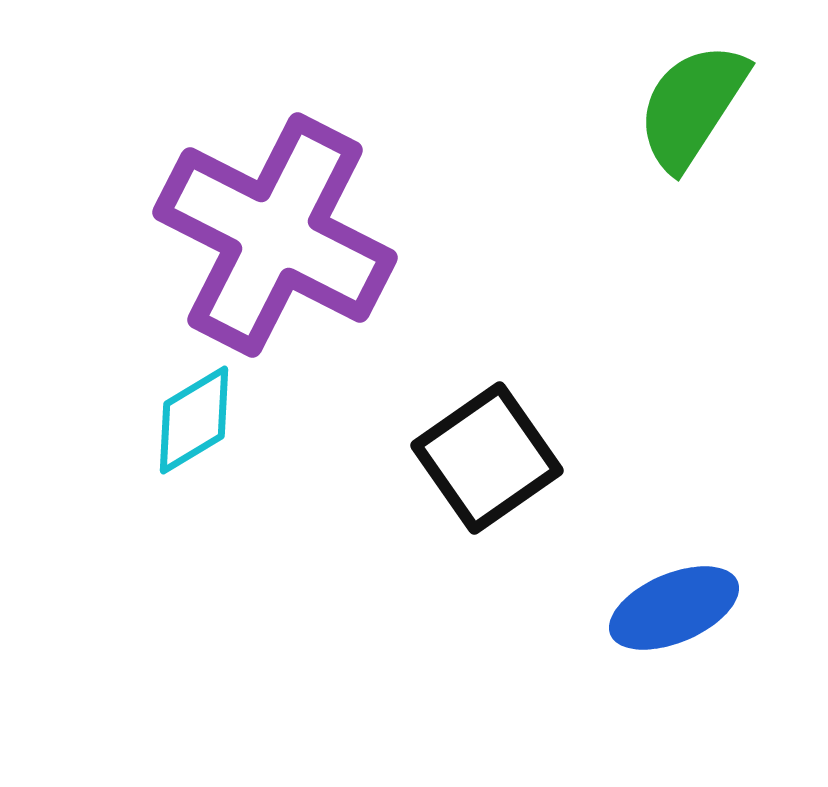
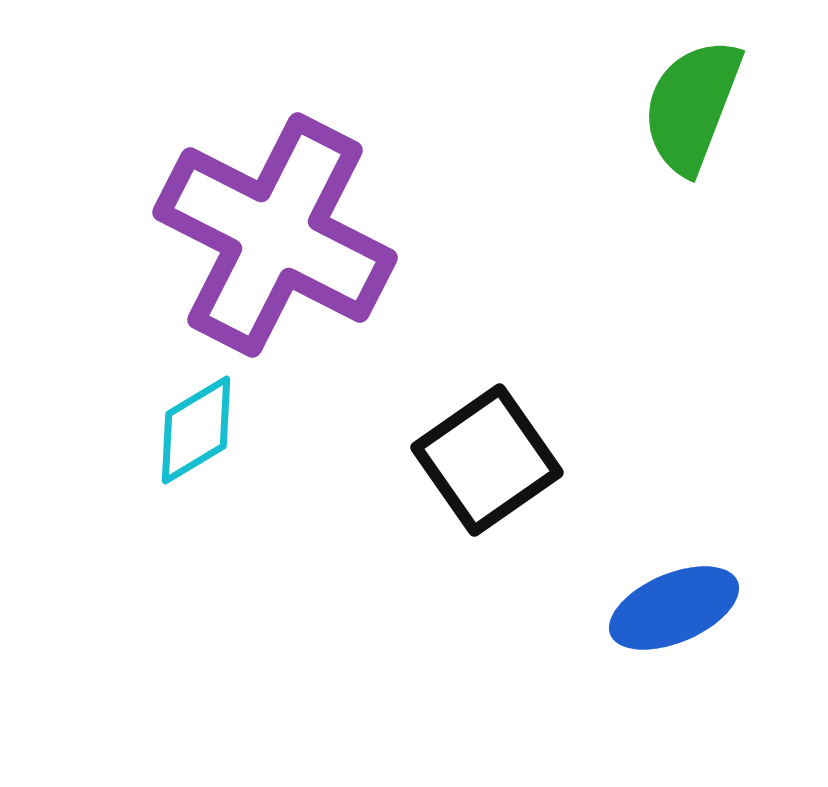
green semicircle: rotated 12 degrees counterclockwise
cyan diamond: moved 2 px right, 10 px down
black square: moved 2 px down
